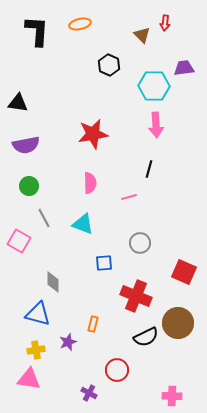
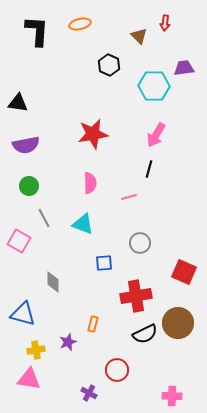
brown triangle: moved 3 px left, 1 px down
pink arrow: moved 10 px down; rotated 35 degrees clockwise
red cross: rotated 32 degrees counterclockwise
blue triangle: moved 15 px left
black semicircle: moved 1 px left, 3 px up
